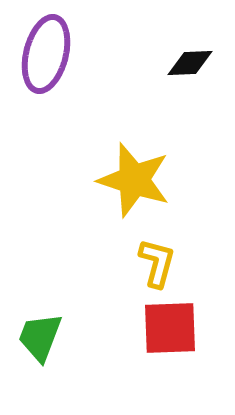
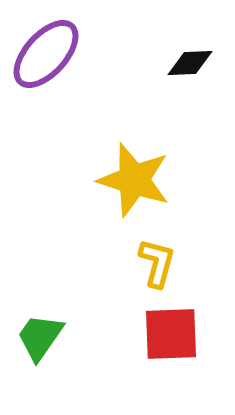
purple ellipse: rotated 28 degrees clockwise
red square: moved 1 px right, 6 px down
green trapezoid: rotated 14 degrees clockwise
